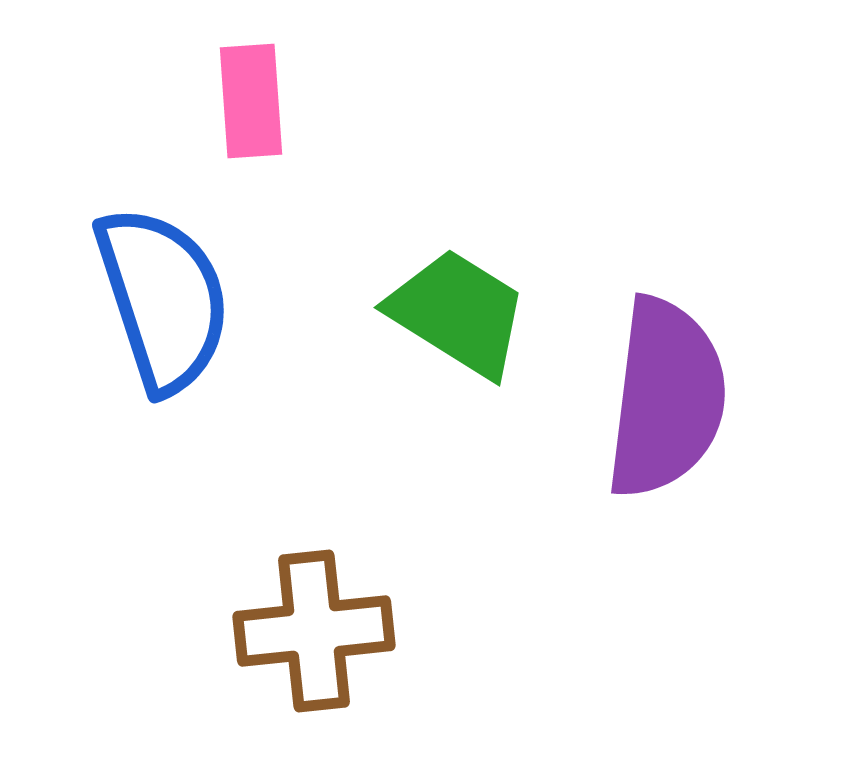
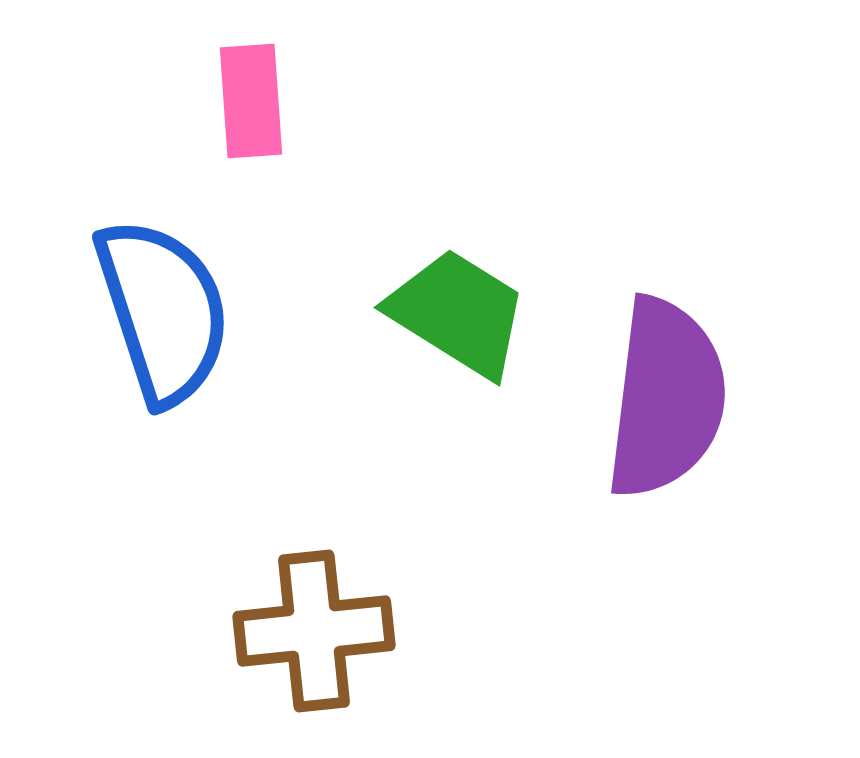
blue semicircle: moved 12 px down
